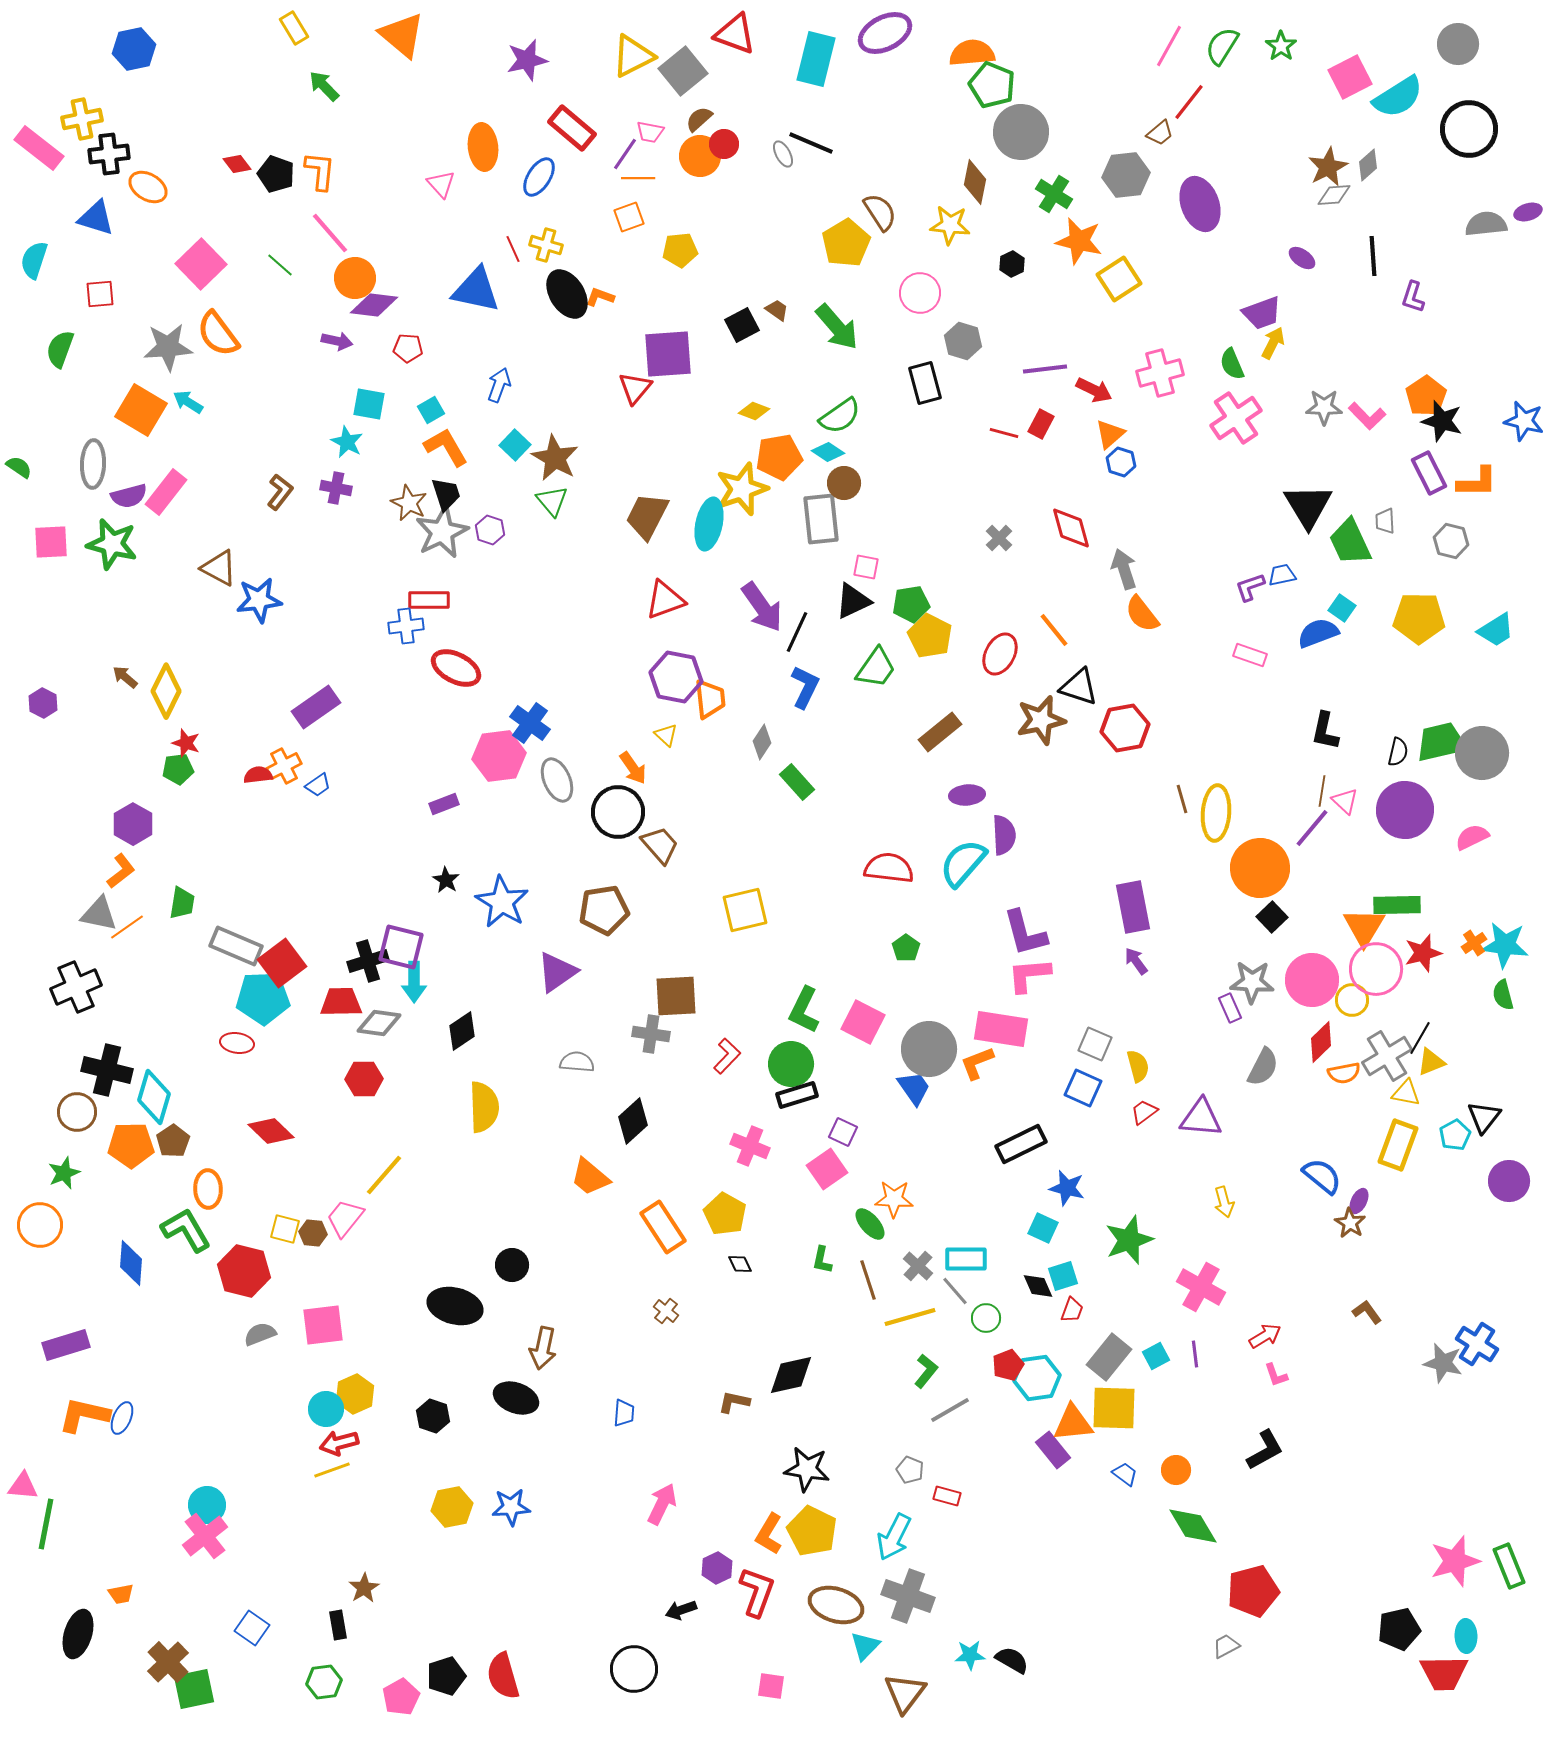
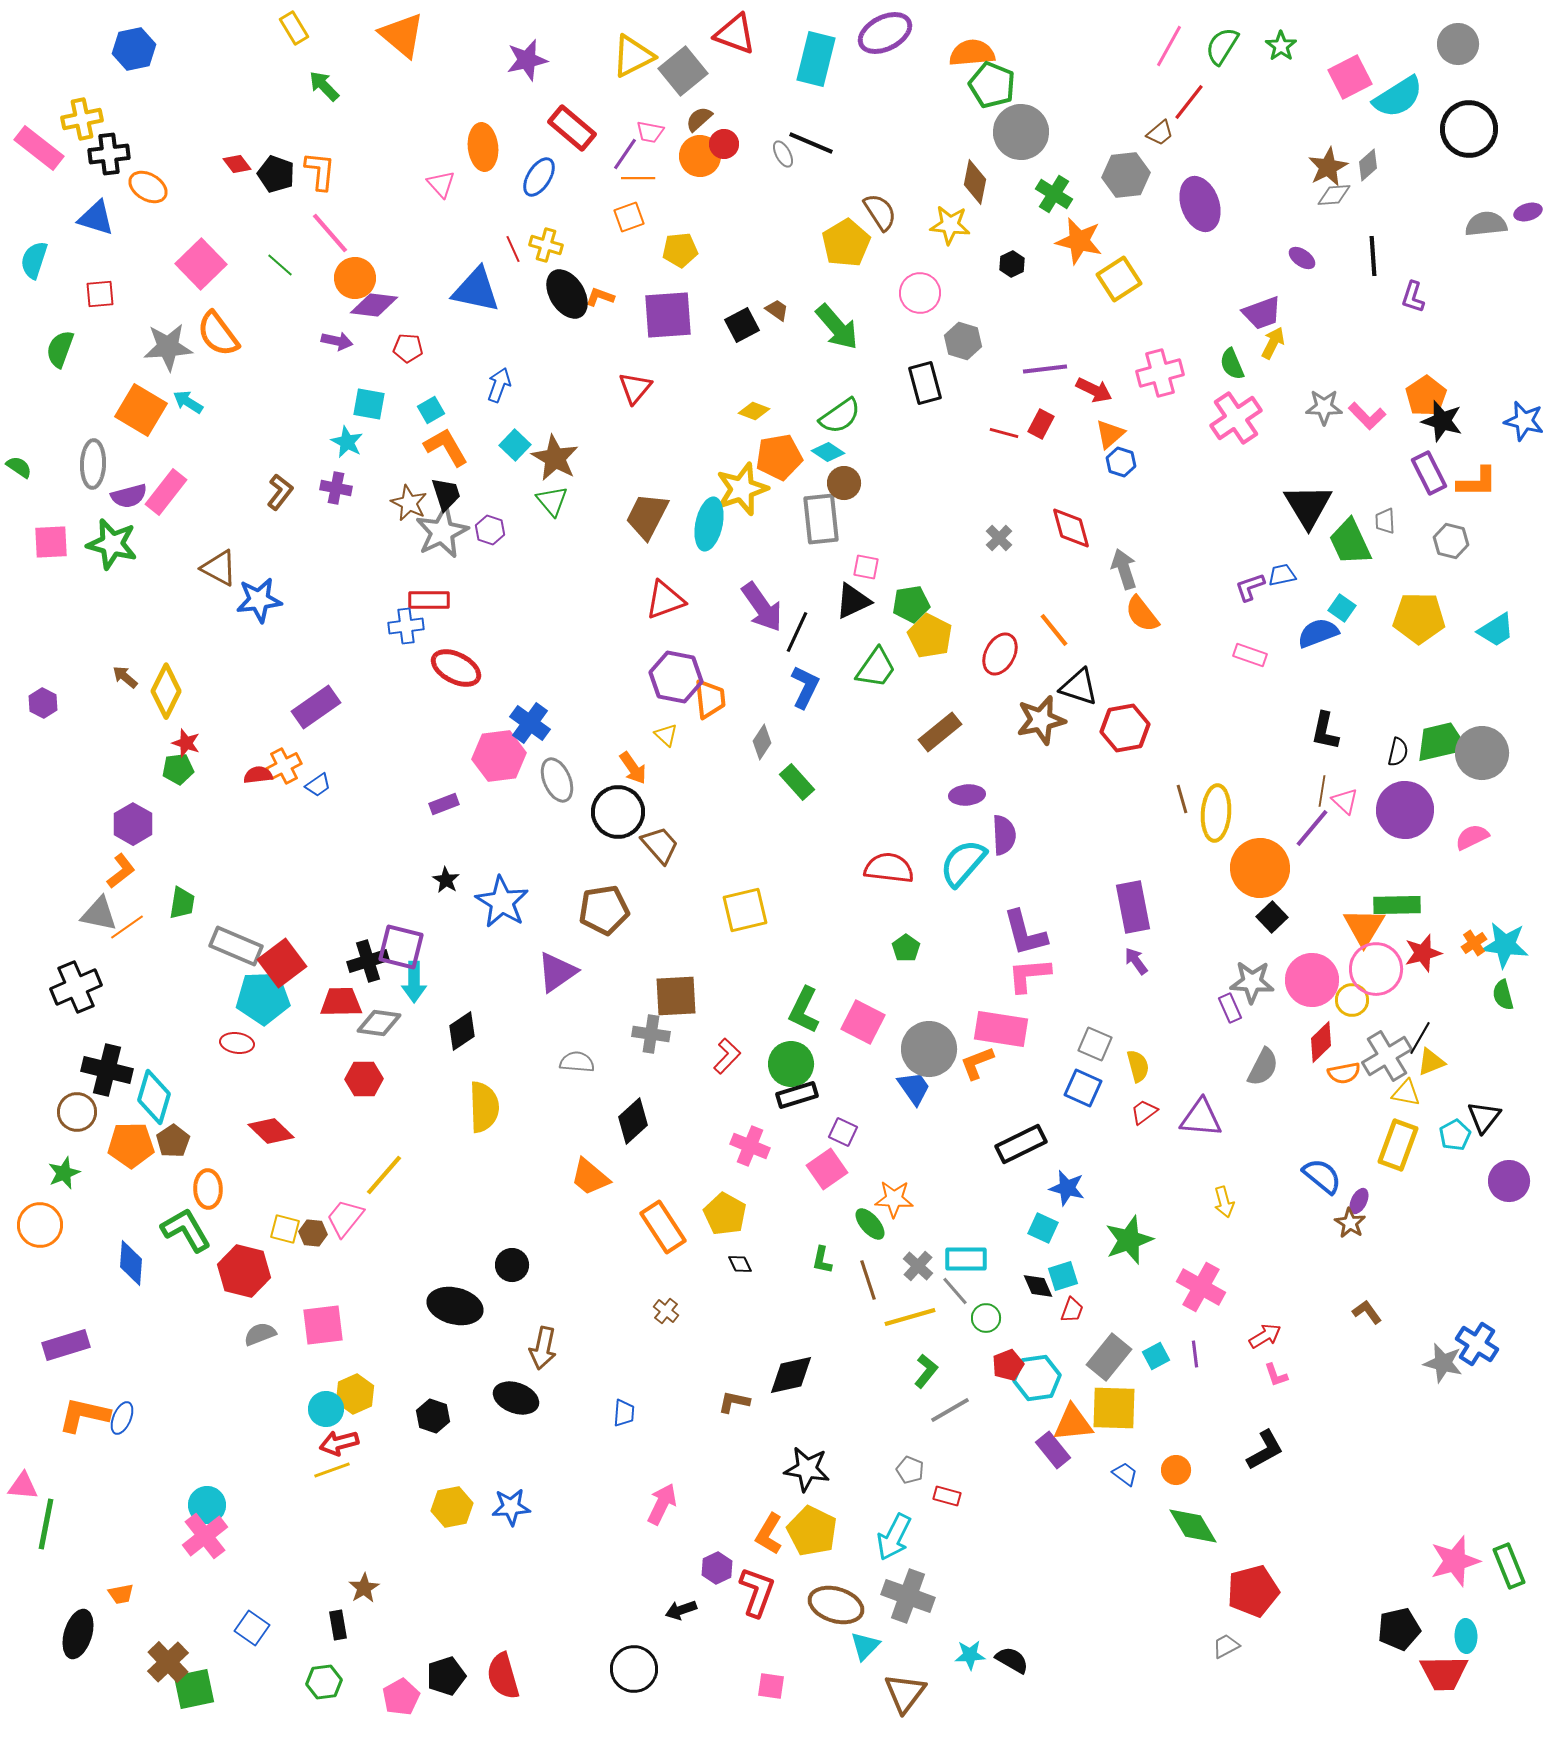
purple square at (668, 354): moved 39 px up
